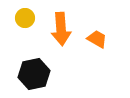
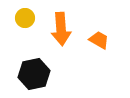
orange trapezoid: moved 2 px right, 1 px down
